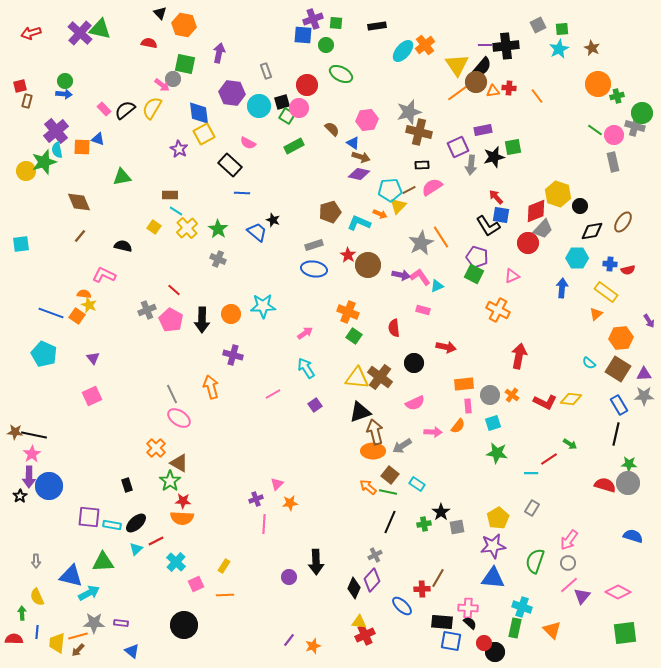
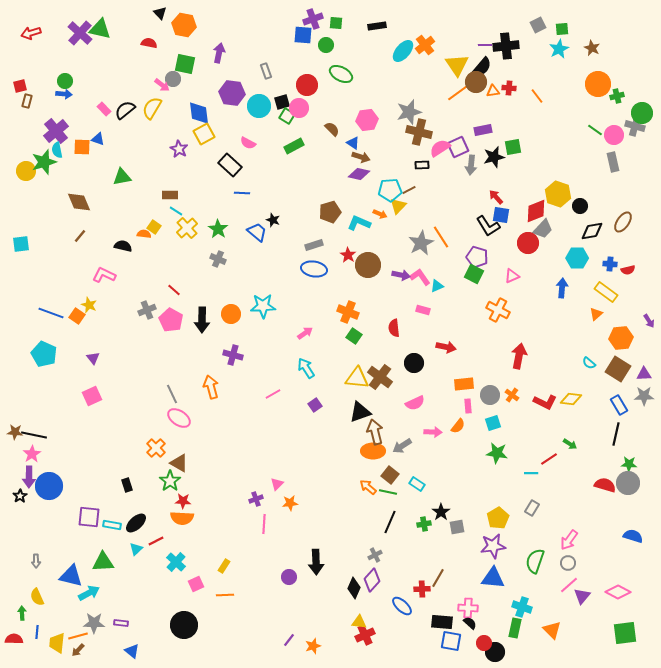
pink semicircle at (432, 187): moved 8 px right, 39 px up
orange semicircle at (84, 294): moved 60 px right, 60 px up
